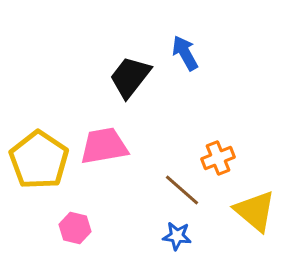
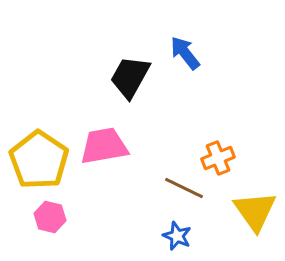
blue arrow: rotated 9 degrees counterclockwise
black trapezoid: rotated 9 degrees counterclockwise
brown line: moved 2 px right, 2 px up; rotated 15 degrees counterclockwise
yellow triangle: rotated 15 degrees clockwise
pink hexagon: moved 25 px left, 11 px up
blue star: rotated 16 degrees clockwise
